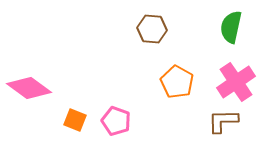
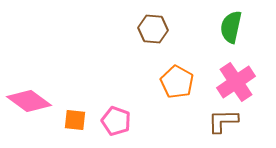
brown hexagon: moved 1 px right
pink diamond: moved 13 px down
orange square: rotated 15 degrees counterclockwise
